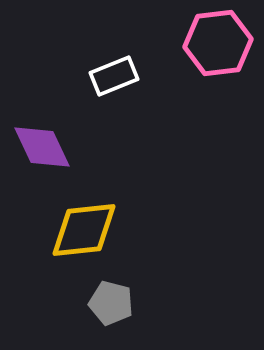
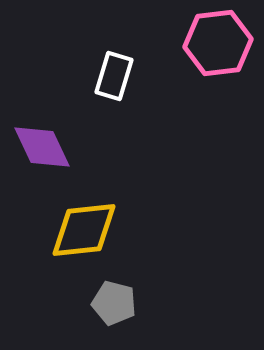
white rectangle: rotated 51 degrees counterclockwise
gray pentagon: moved 3 px right
